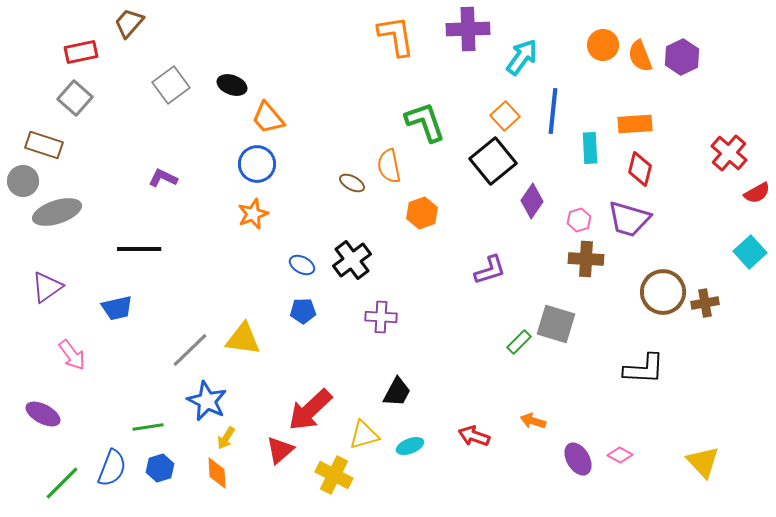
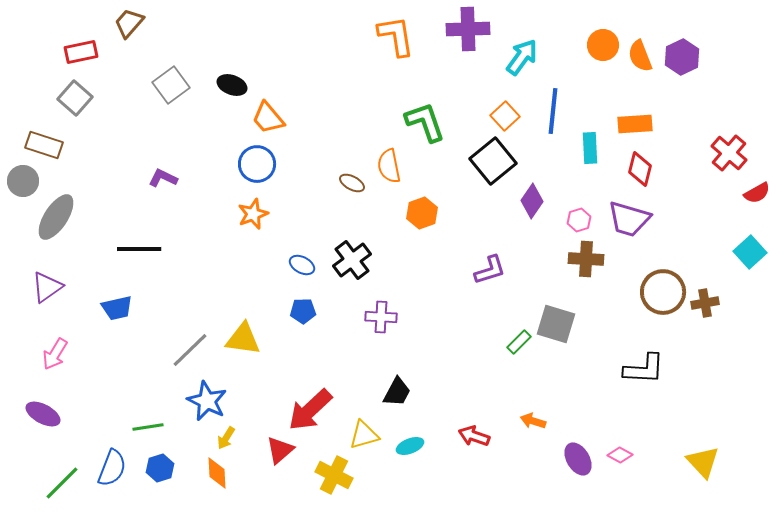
gray ellipse at (57, 212): moved 1 px left, 5 px down; rotated 39 degrees counterclockwise
pink arrow at (72, 355): moved 17 px left, 1 px up; rotated 68 degrees clockwise
